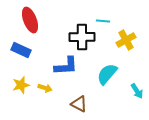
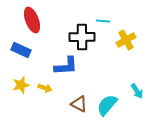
red ellipse: moved 2 px right
cyan semicircle: moved 31 px down
